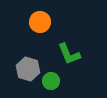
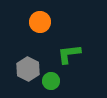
green L-shape: rotated 105 degrees clockwise
gray hexagon: rotated 10 degrees clockwise
